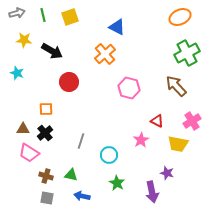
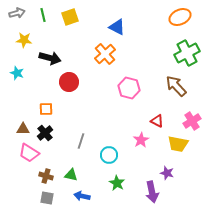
black arrow: moved 2 px left, 7 px down; rotated 15 degrees counterclockwise
